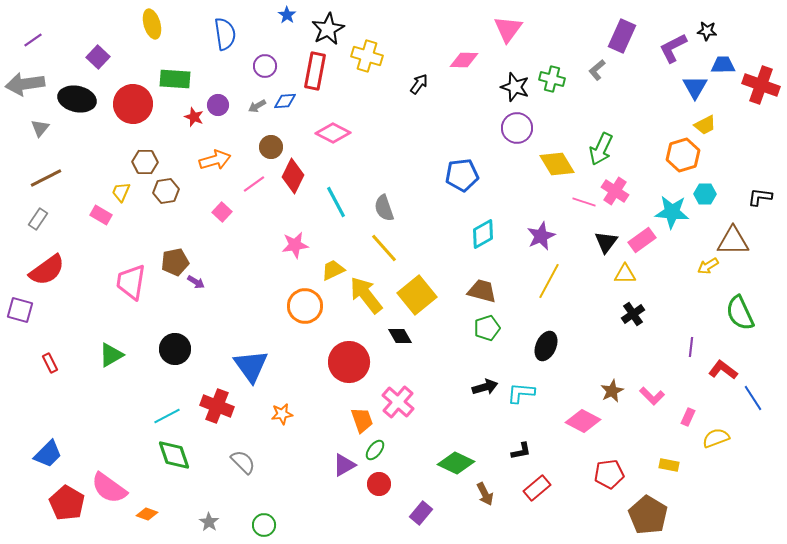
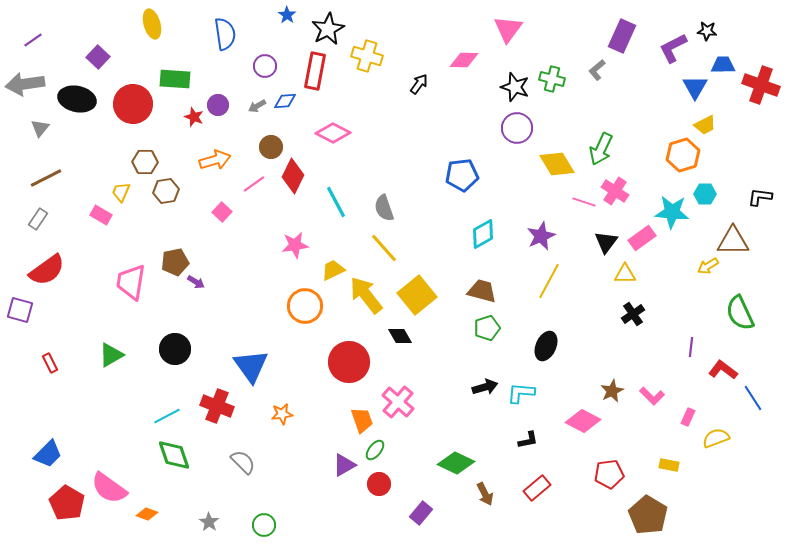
pink rectangle at (642, 240): moved 2 px up
black L-shape at (521, 451): moved 7 px right, 11 px up
